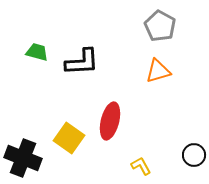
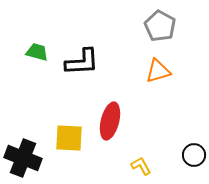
yellow square: rotated 32 degrees counterclockwise
